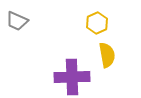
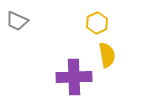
purple cross: moved 2 px right
